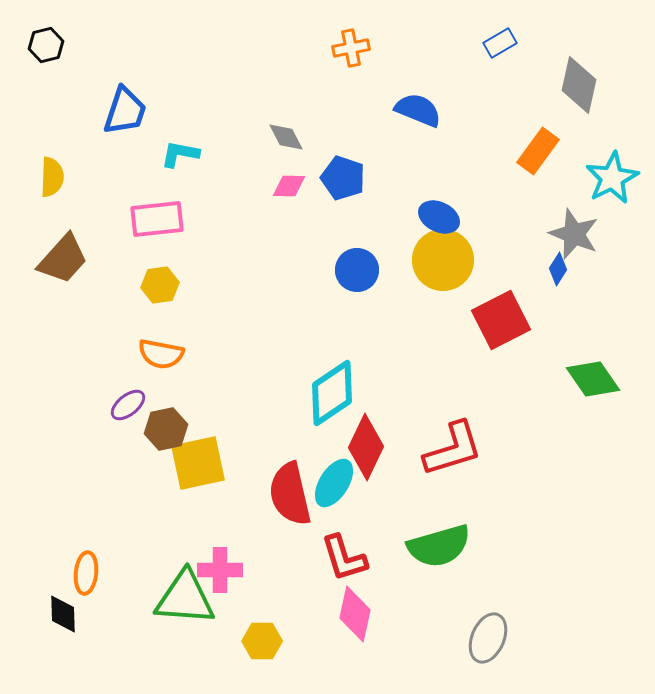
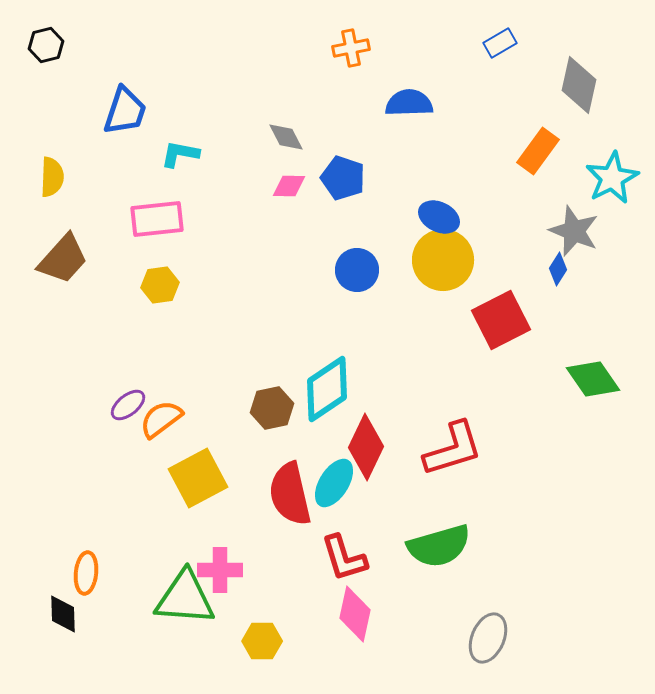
blue semicircle at (418, 110): moved 9 px left, 7 px up; rotated 24 degrees counterclockwise
gray star at (574, 234): moved 3 px up
orange semicircle at (161, 354): moved 65 px down; rotated 132 degrees clockwise
cyan diamond at (332, 393): moved 5 px left, 4 px up
brown hexagon at (166, 429): moved 106 px right, 21 px up
yellow square at (198, 463): moved 15 px down; rotated 16 degrees counterclockwise
